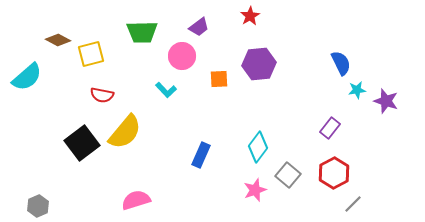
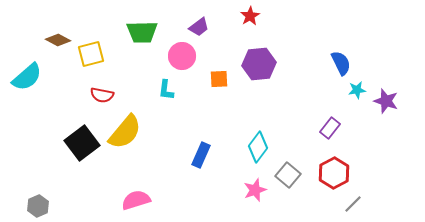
cyan L-shape: rotated 50 degrees clockwise
